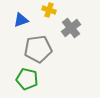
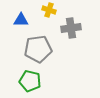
blue triangle: rotated 21 degrees clockwise
gray cross: rotated 30 degrees clockwise
green pentagon: moved 3 px right, 2 px down
